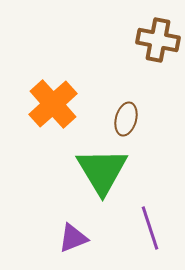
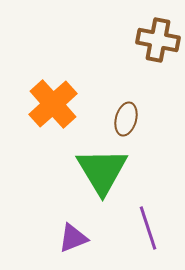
purple line: moved 2 px left
